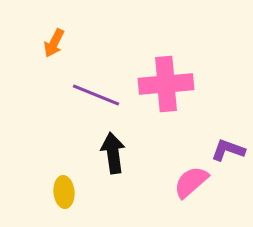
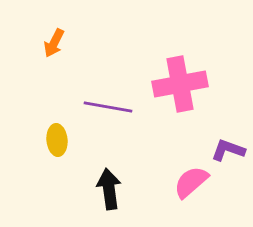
pink cross: moved 14 px right; rotated 6 degrees counterclockwise
purple line: moved 12 px right, 12 px down; rotated 12 degrees counterclockwise
black arrow: moved 4 px left, 36 px down
yellow ellipse: moved 7 px left, 52 px up
